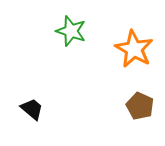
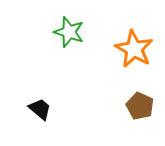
green star: moved 2 px left, 1 px down
black trapezoid: moved 8 px right
